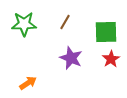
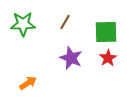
green star: moved 1 px left
red star: moved 3 px left, 1 px up
